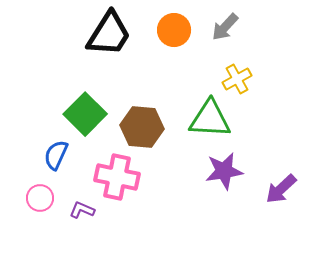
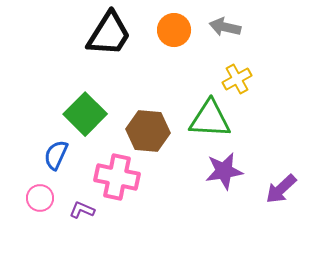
gray arrow: rotated 60 degrees clockwise
brown hexagon: moved 6 px right, 4 px down
